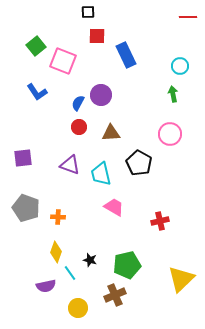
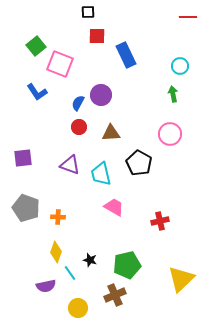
pink square: moved 3 px left, 3 px down
